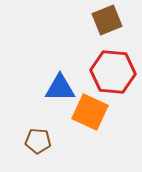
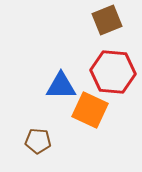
blue triangle: moved 1 px right, 2 px up
orange square: moved 2 px up
